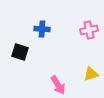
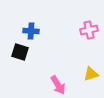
blue cross: moved 11 px left, 2 px down
